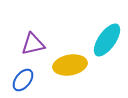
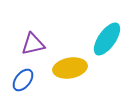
cyan ellipse: moved 1 px up
yellow ellipse: moved 3 px down
